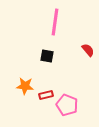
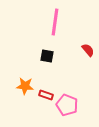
red rectangle: rotated 32 degrees clockwise
